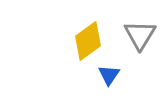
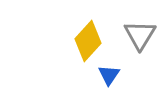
yellow diamond: rotated 12 degrees counterclockwise
